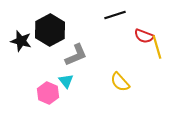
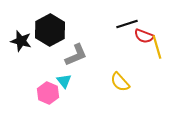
black line: moved 12 px right, 9 px down
cyan triangle: moved 2 px left
